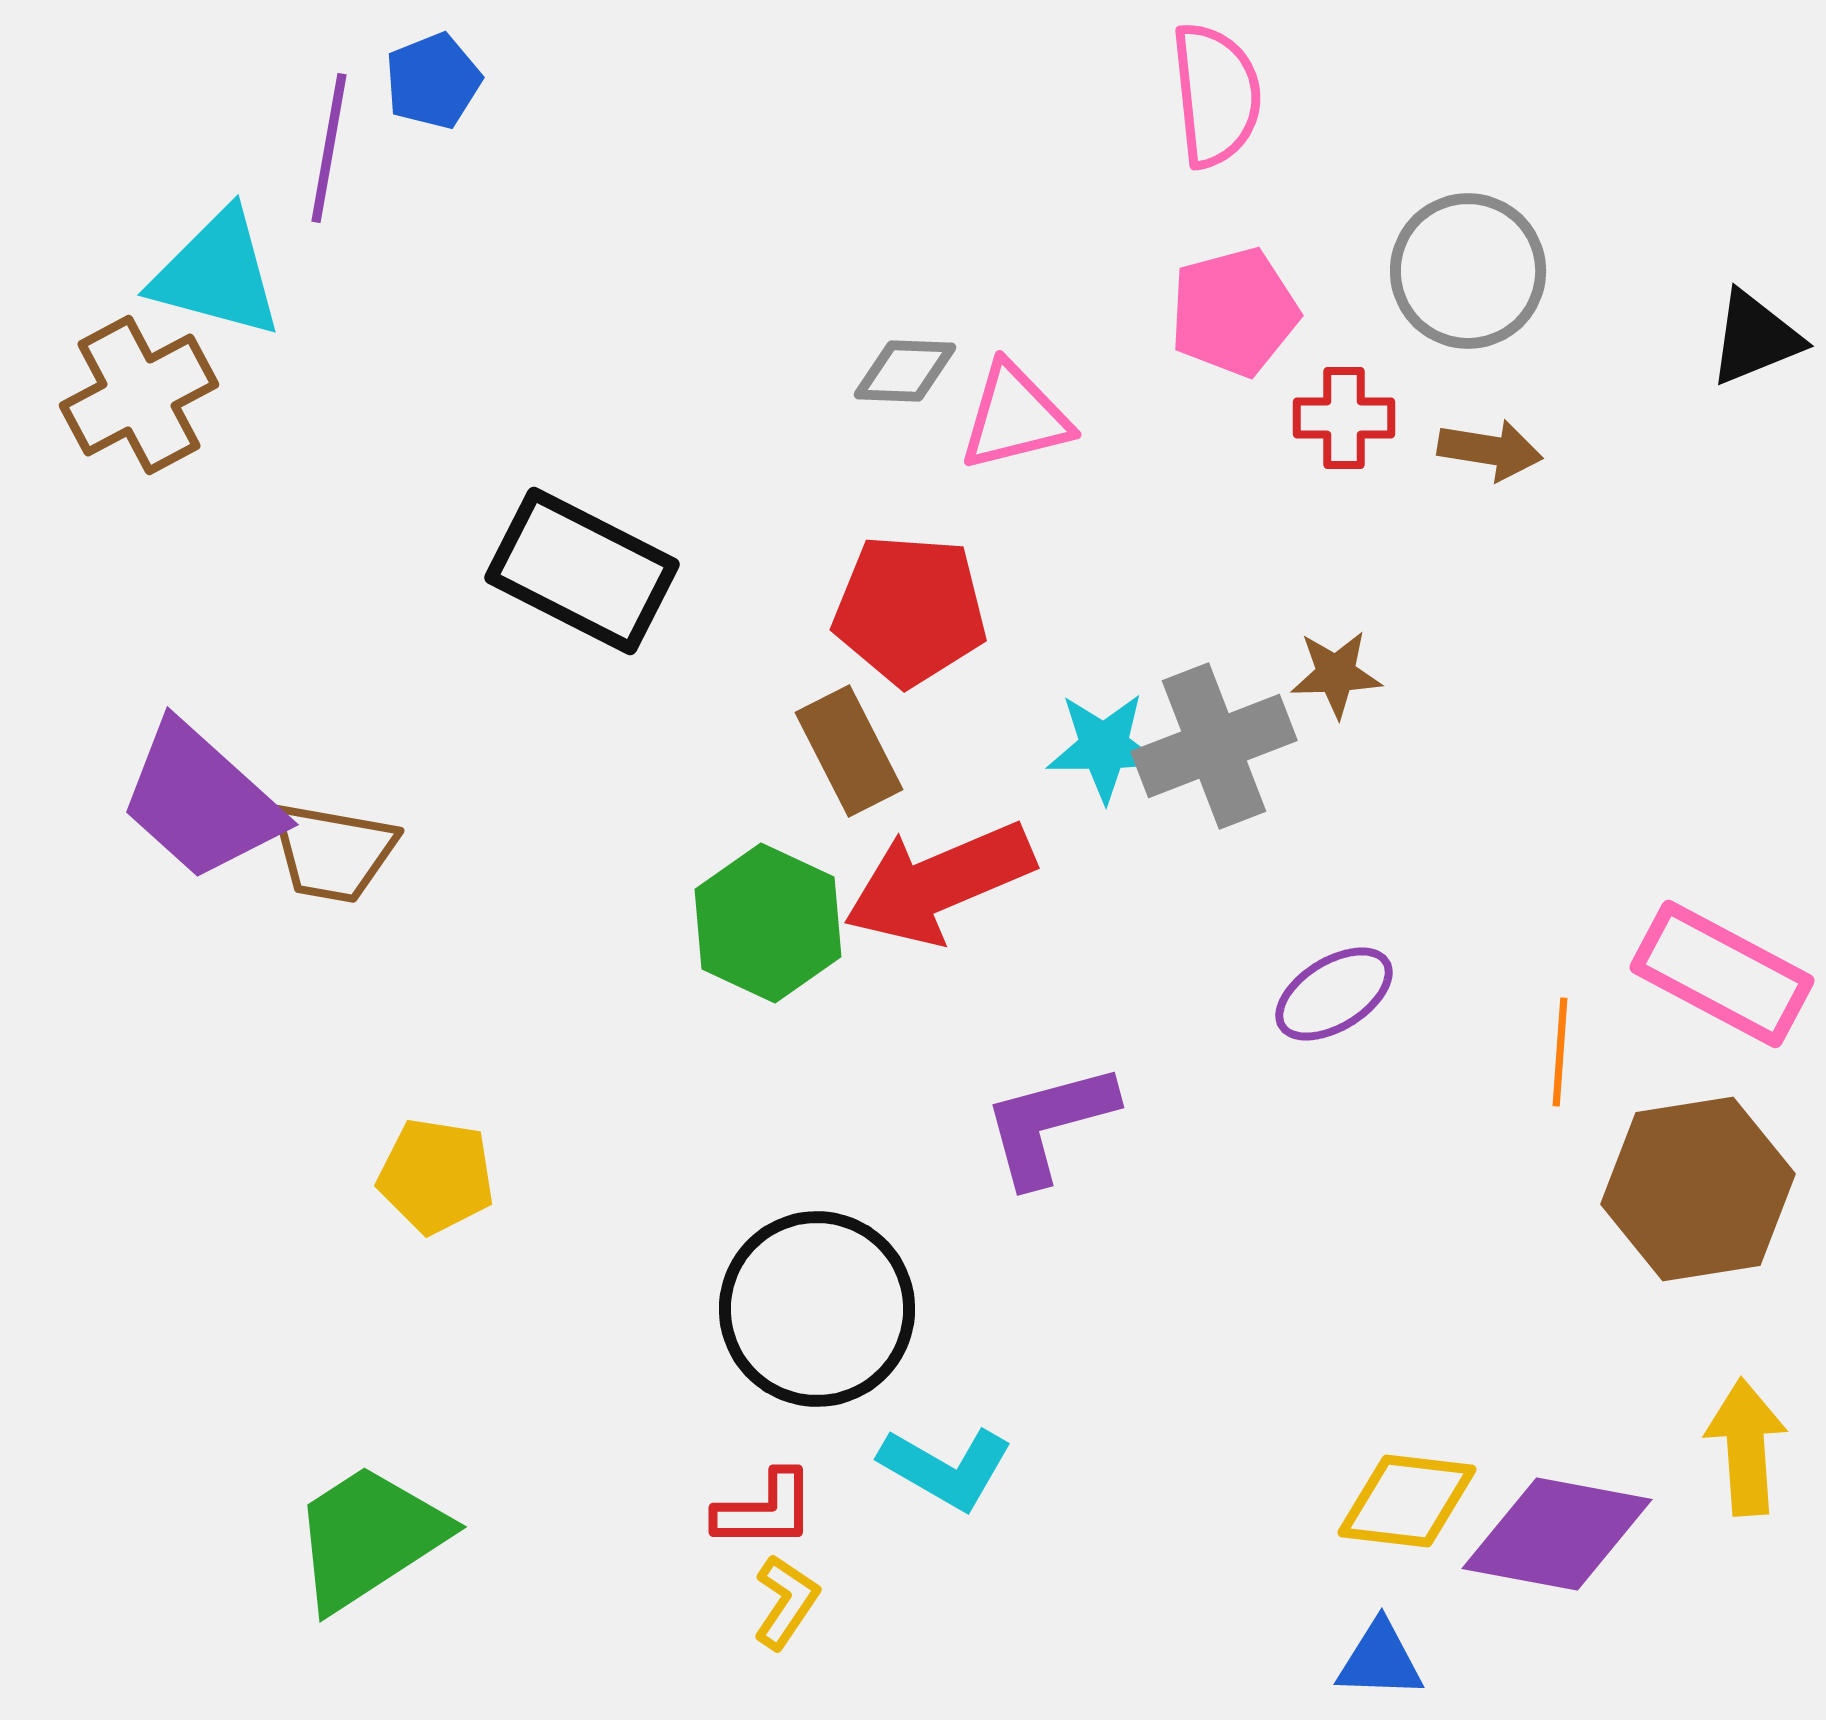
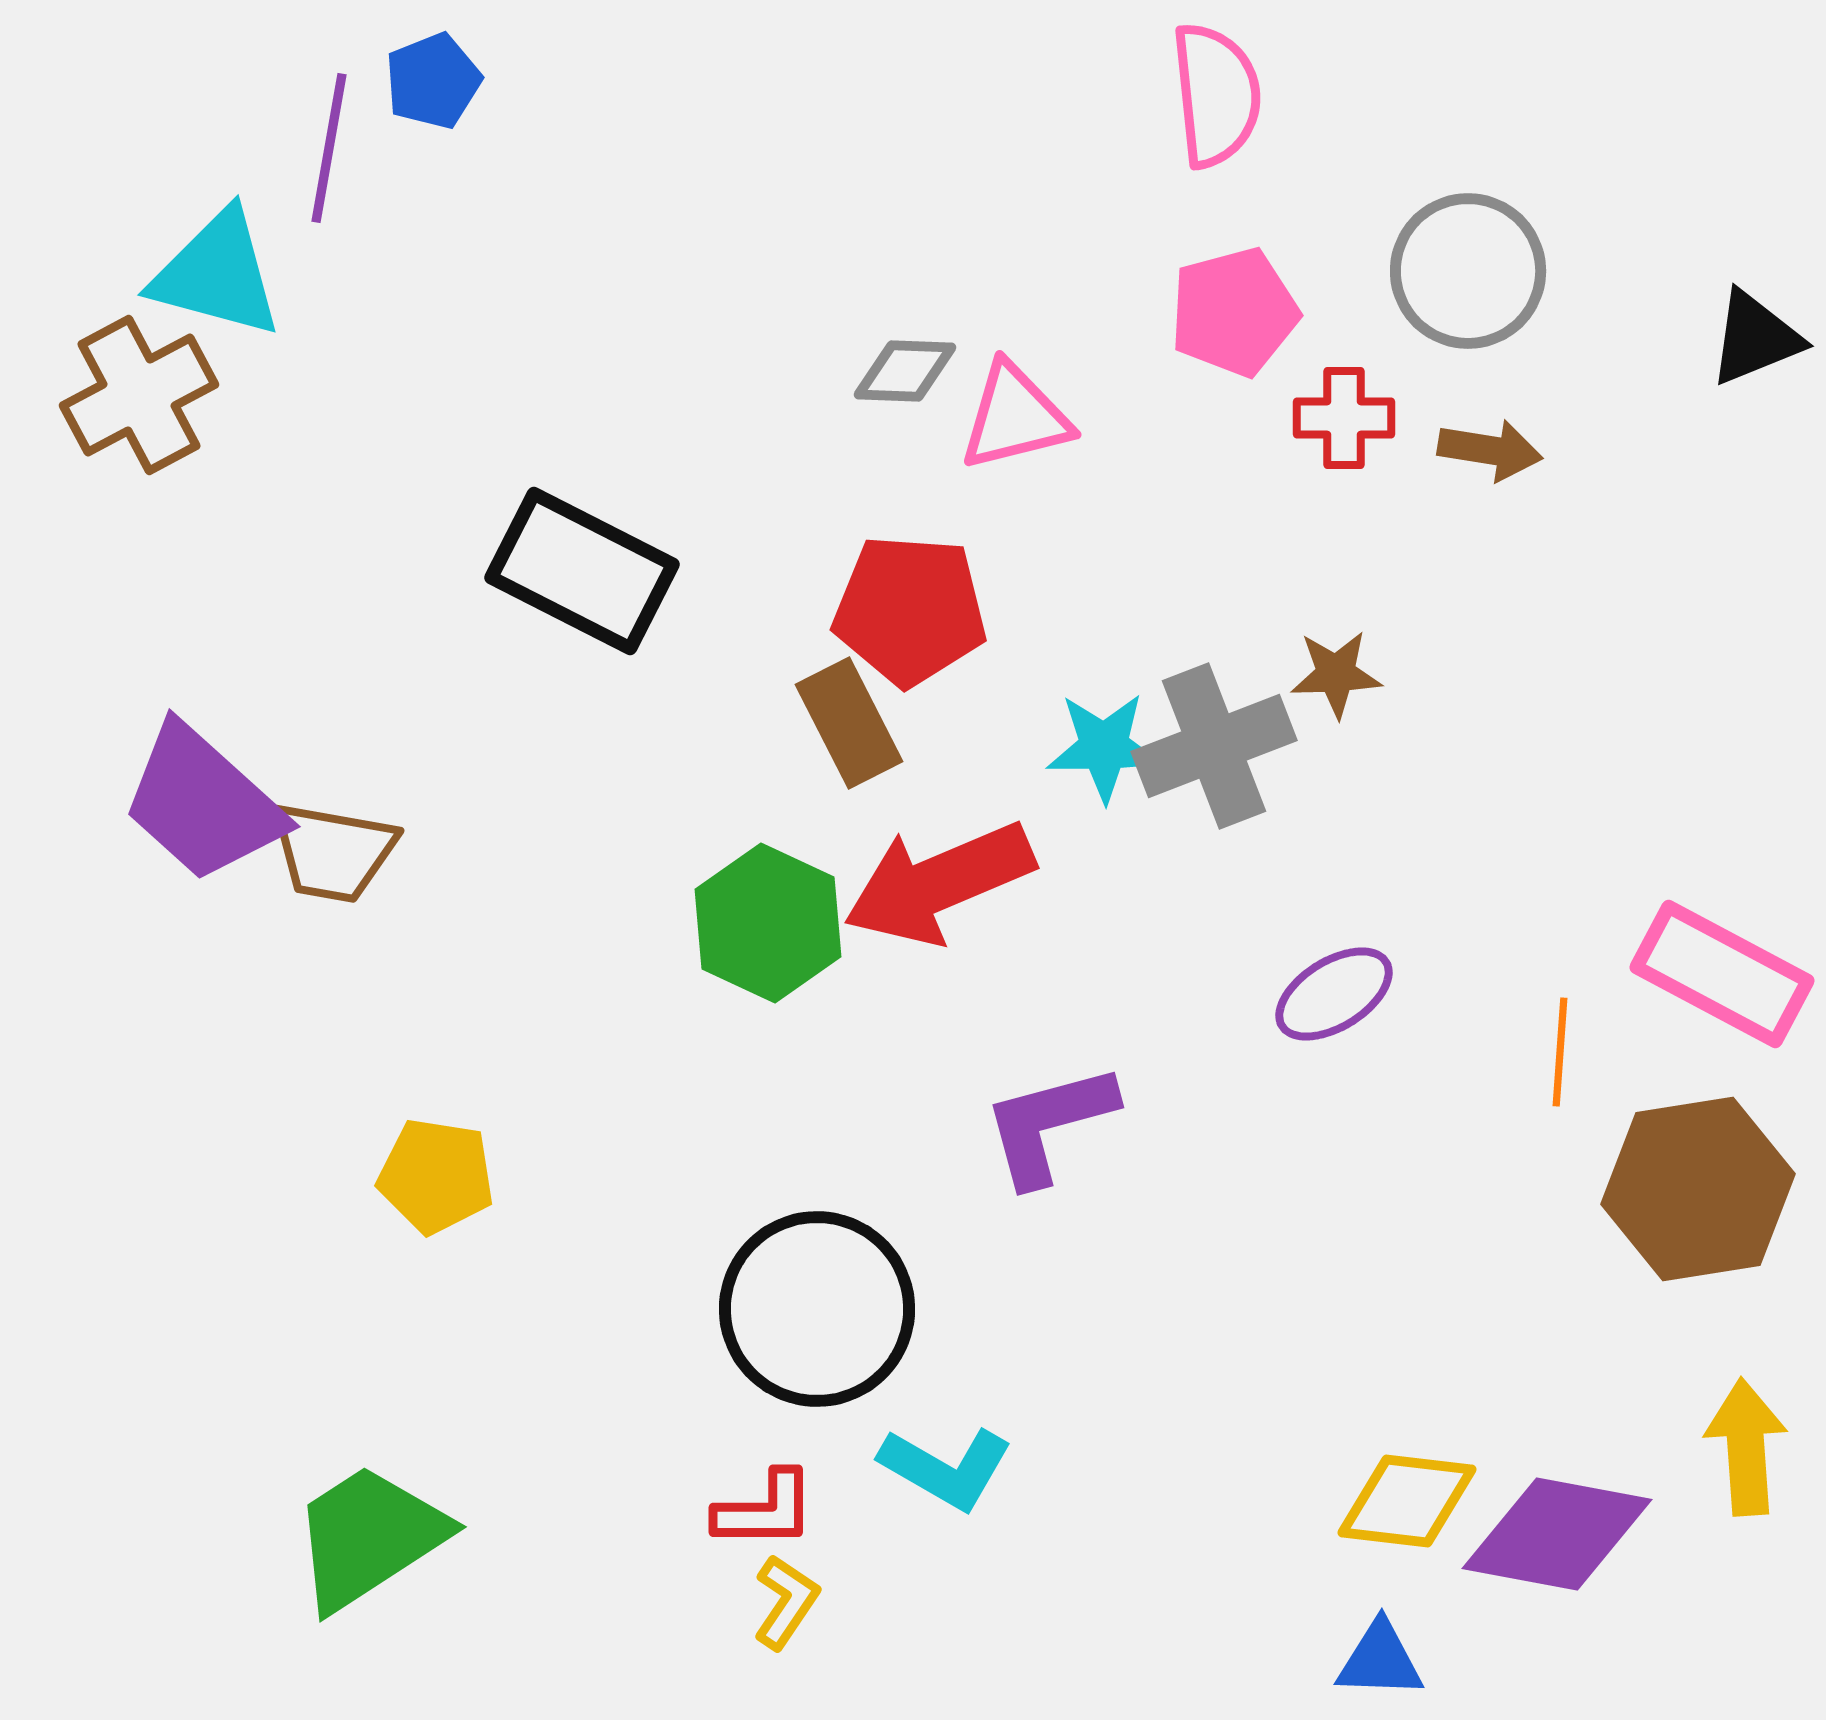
brown rectangle: moved 28 px up
purple trapezoid: moved 2 px right, 2 px down
